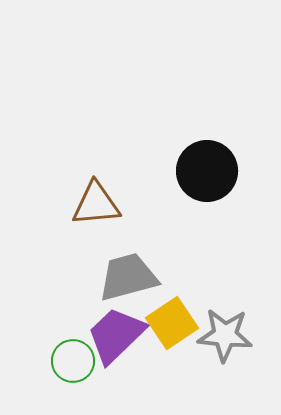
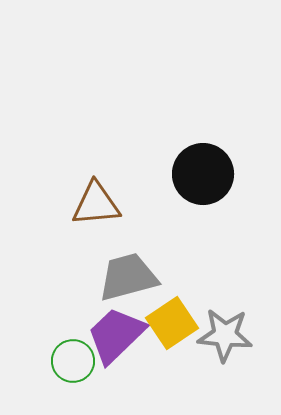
black circle: moved 4 px left, 3 px down
